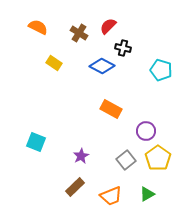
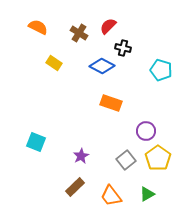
orange rectangle: moved 6 px up; rotated 10 degrees counterclockwise
orange trapezoid: rotated 75 degrees clockwise
